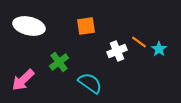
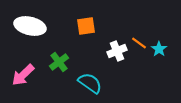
white ellipse: moved 1 px right
orange line: moved 1 px down
pink arrow: moved 5 px up
